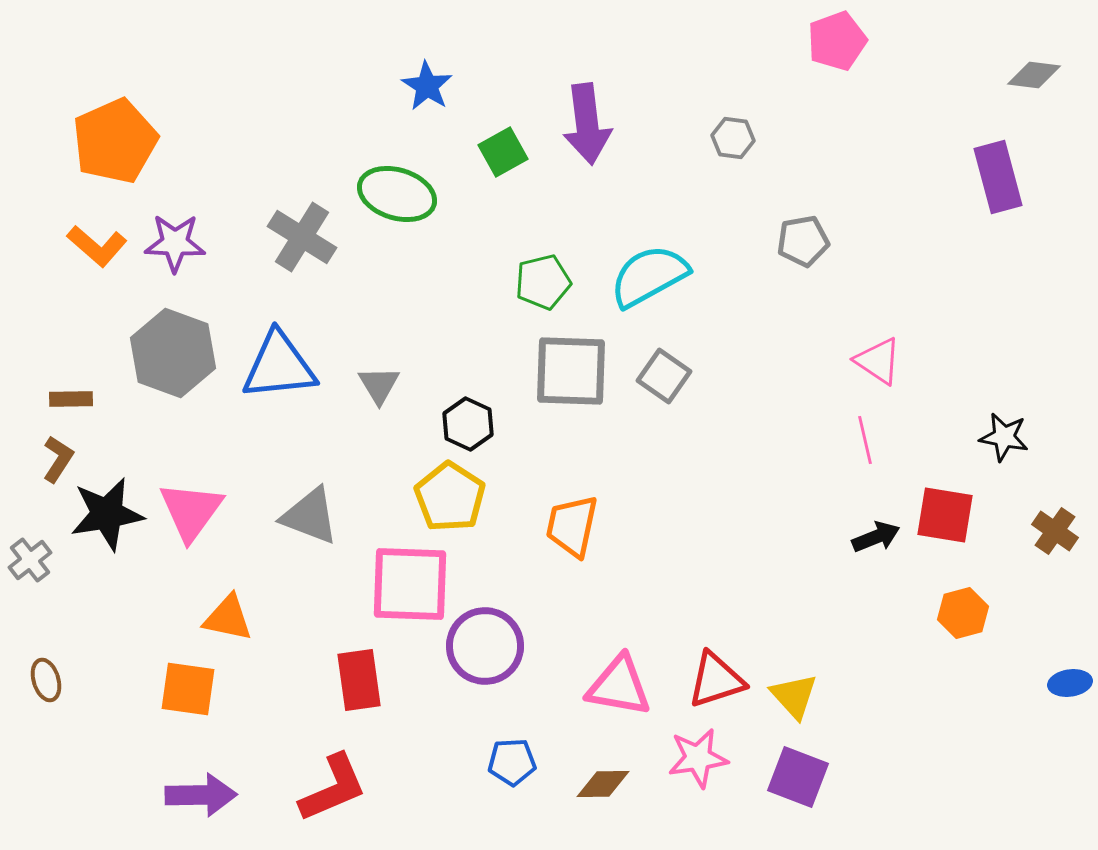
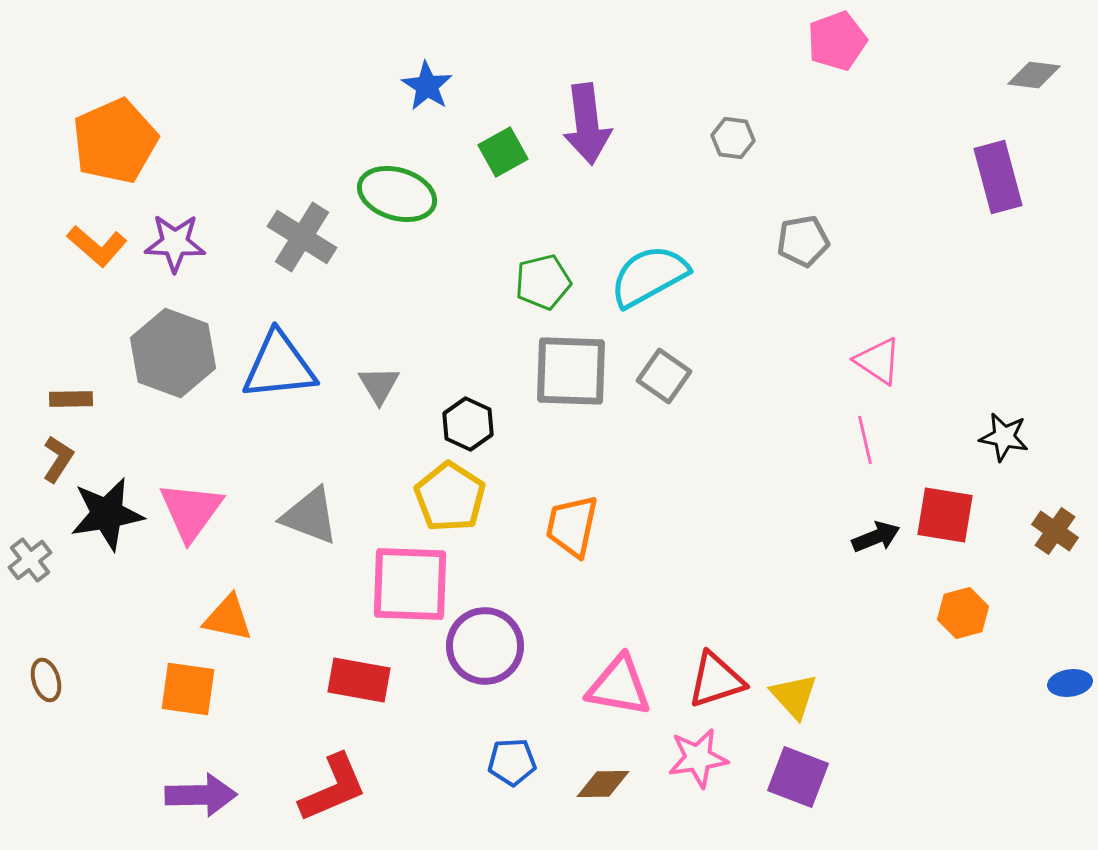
red rectangle at (359, 680): rotated 72 degrees counterclockwise
